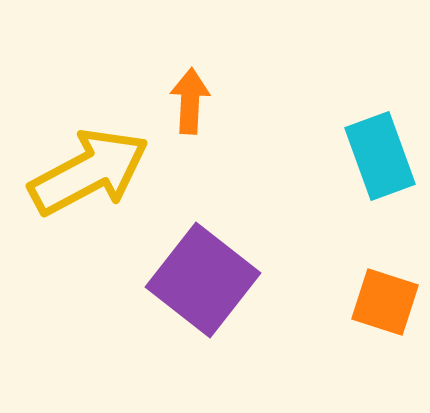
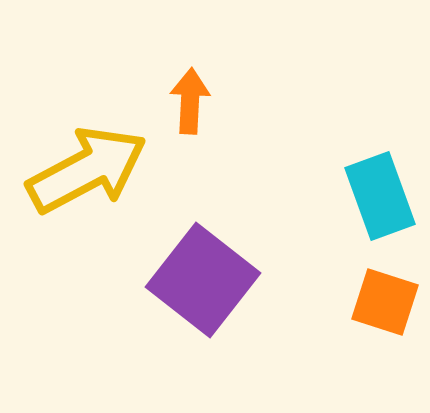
cyan rectangle: moved 40 px down
yellow arrow: moved 2 px left, 2 px up
